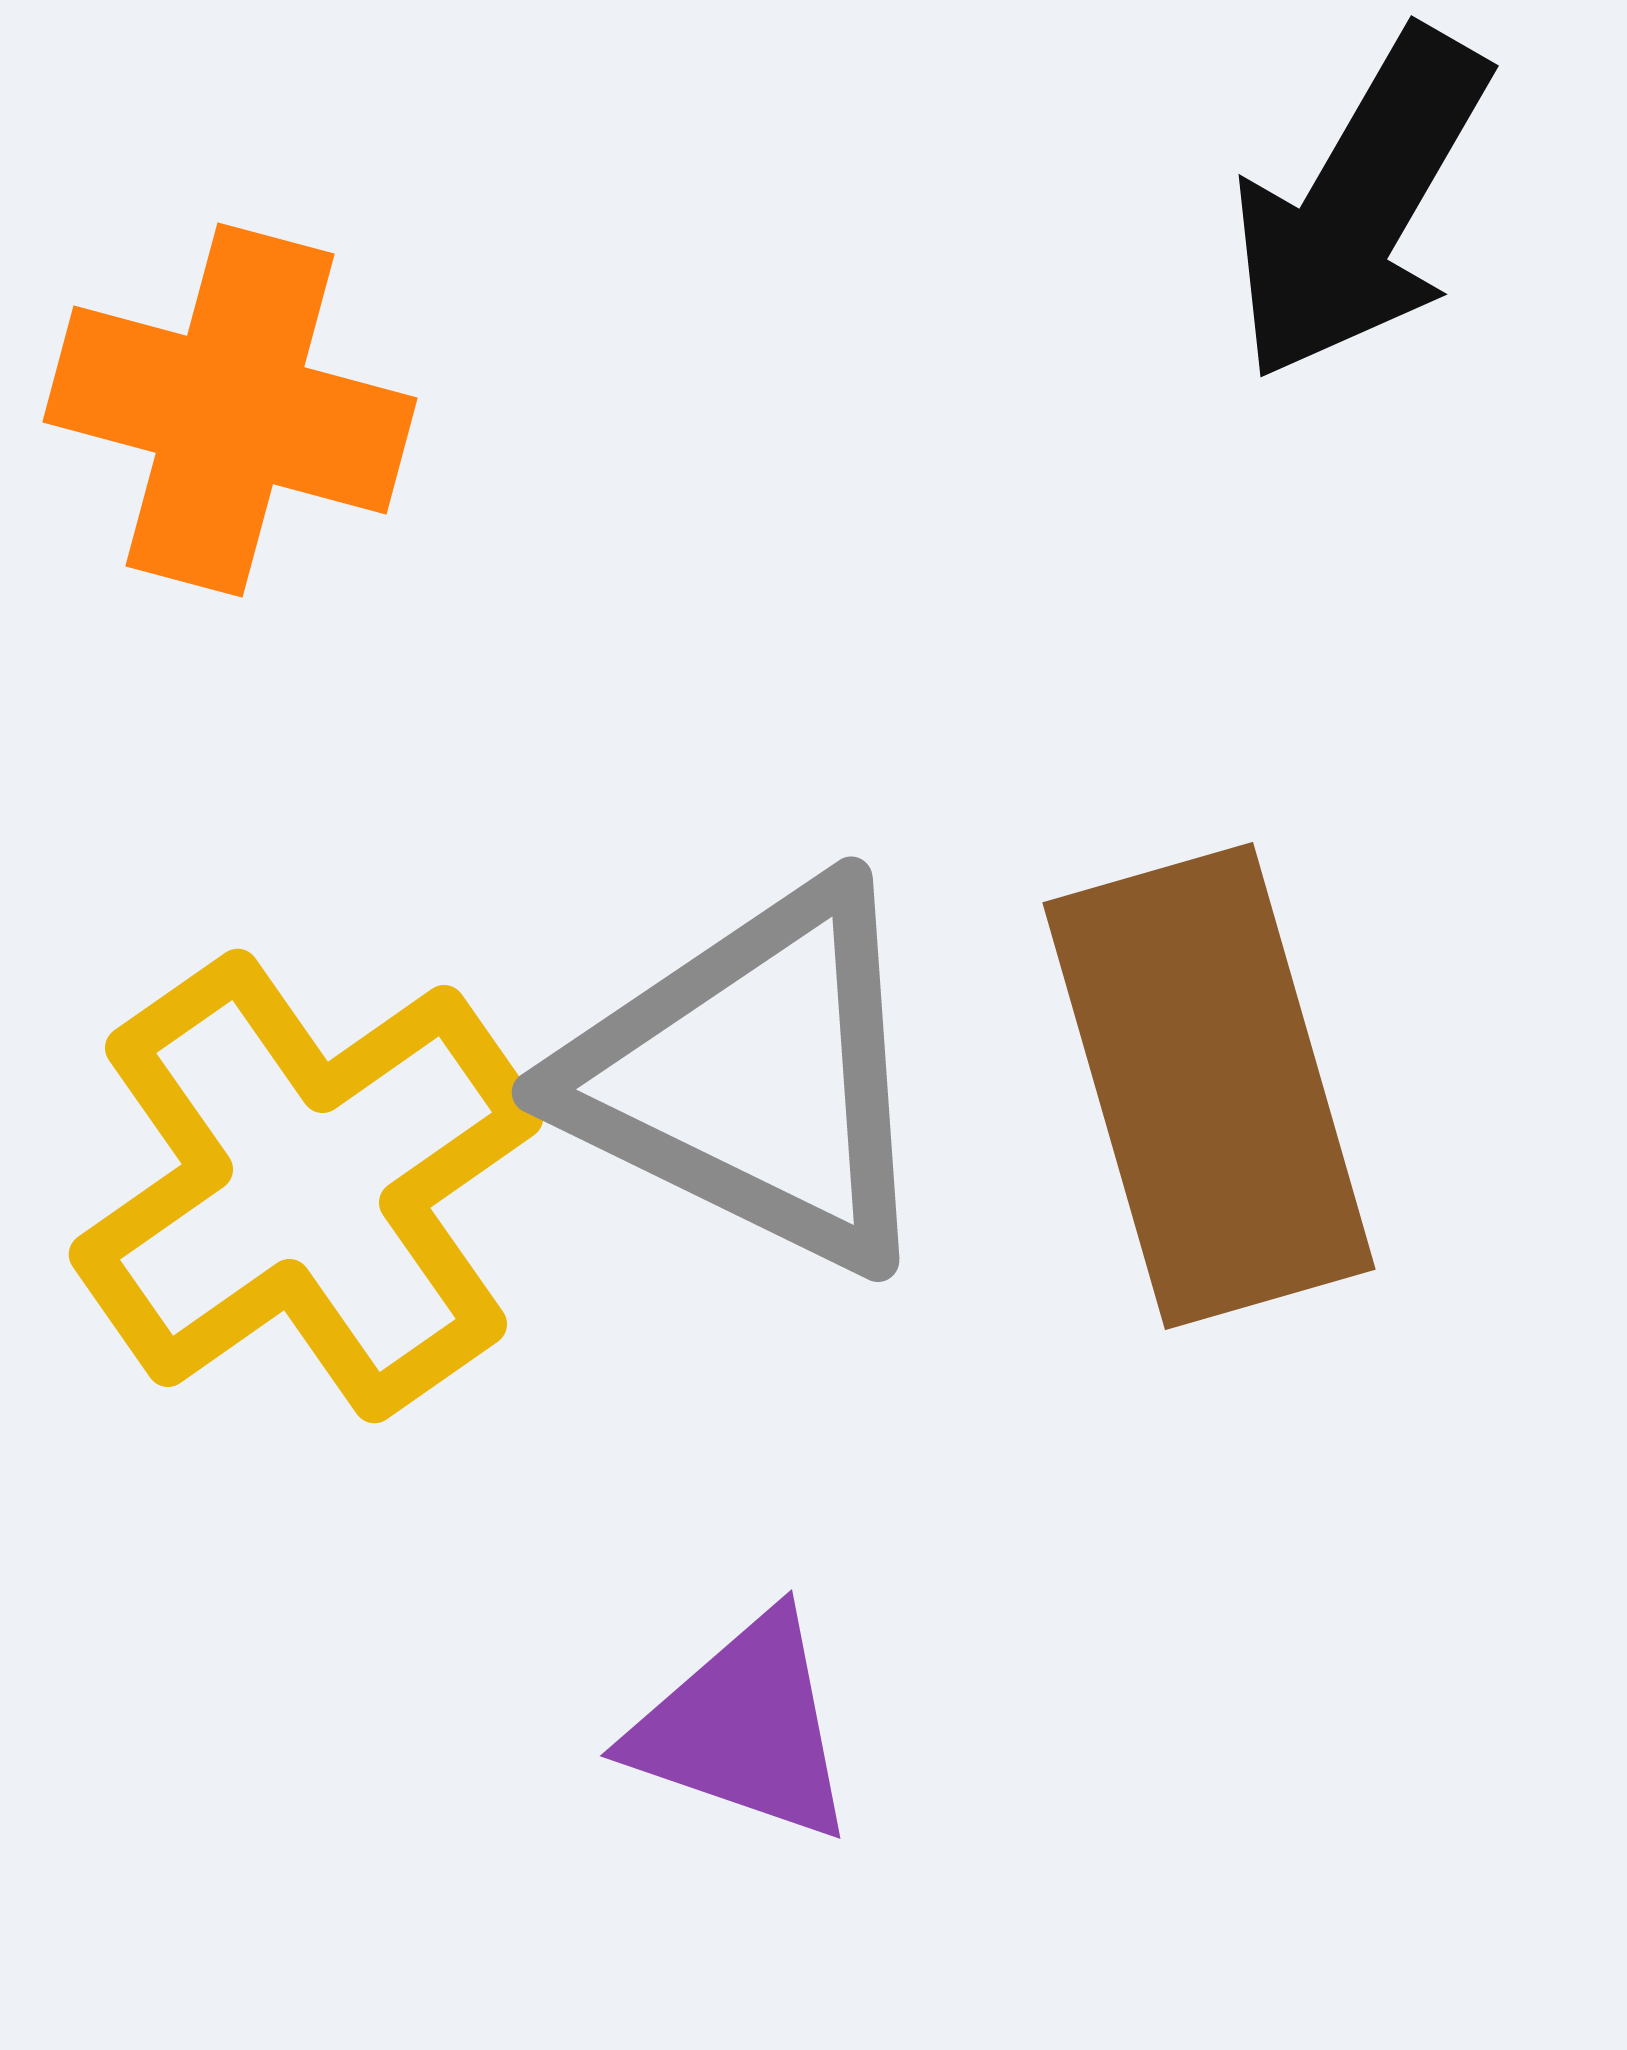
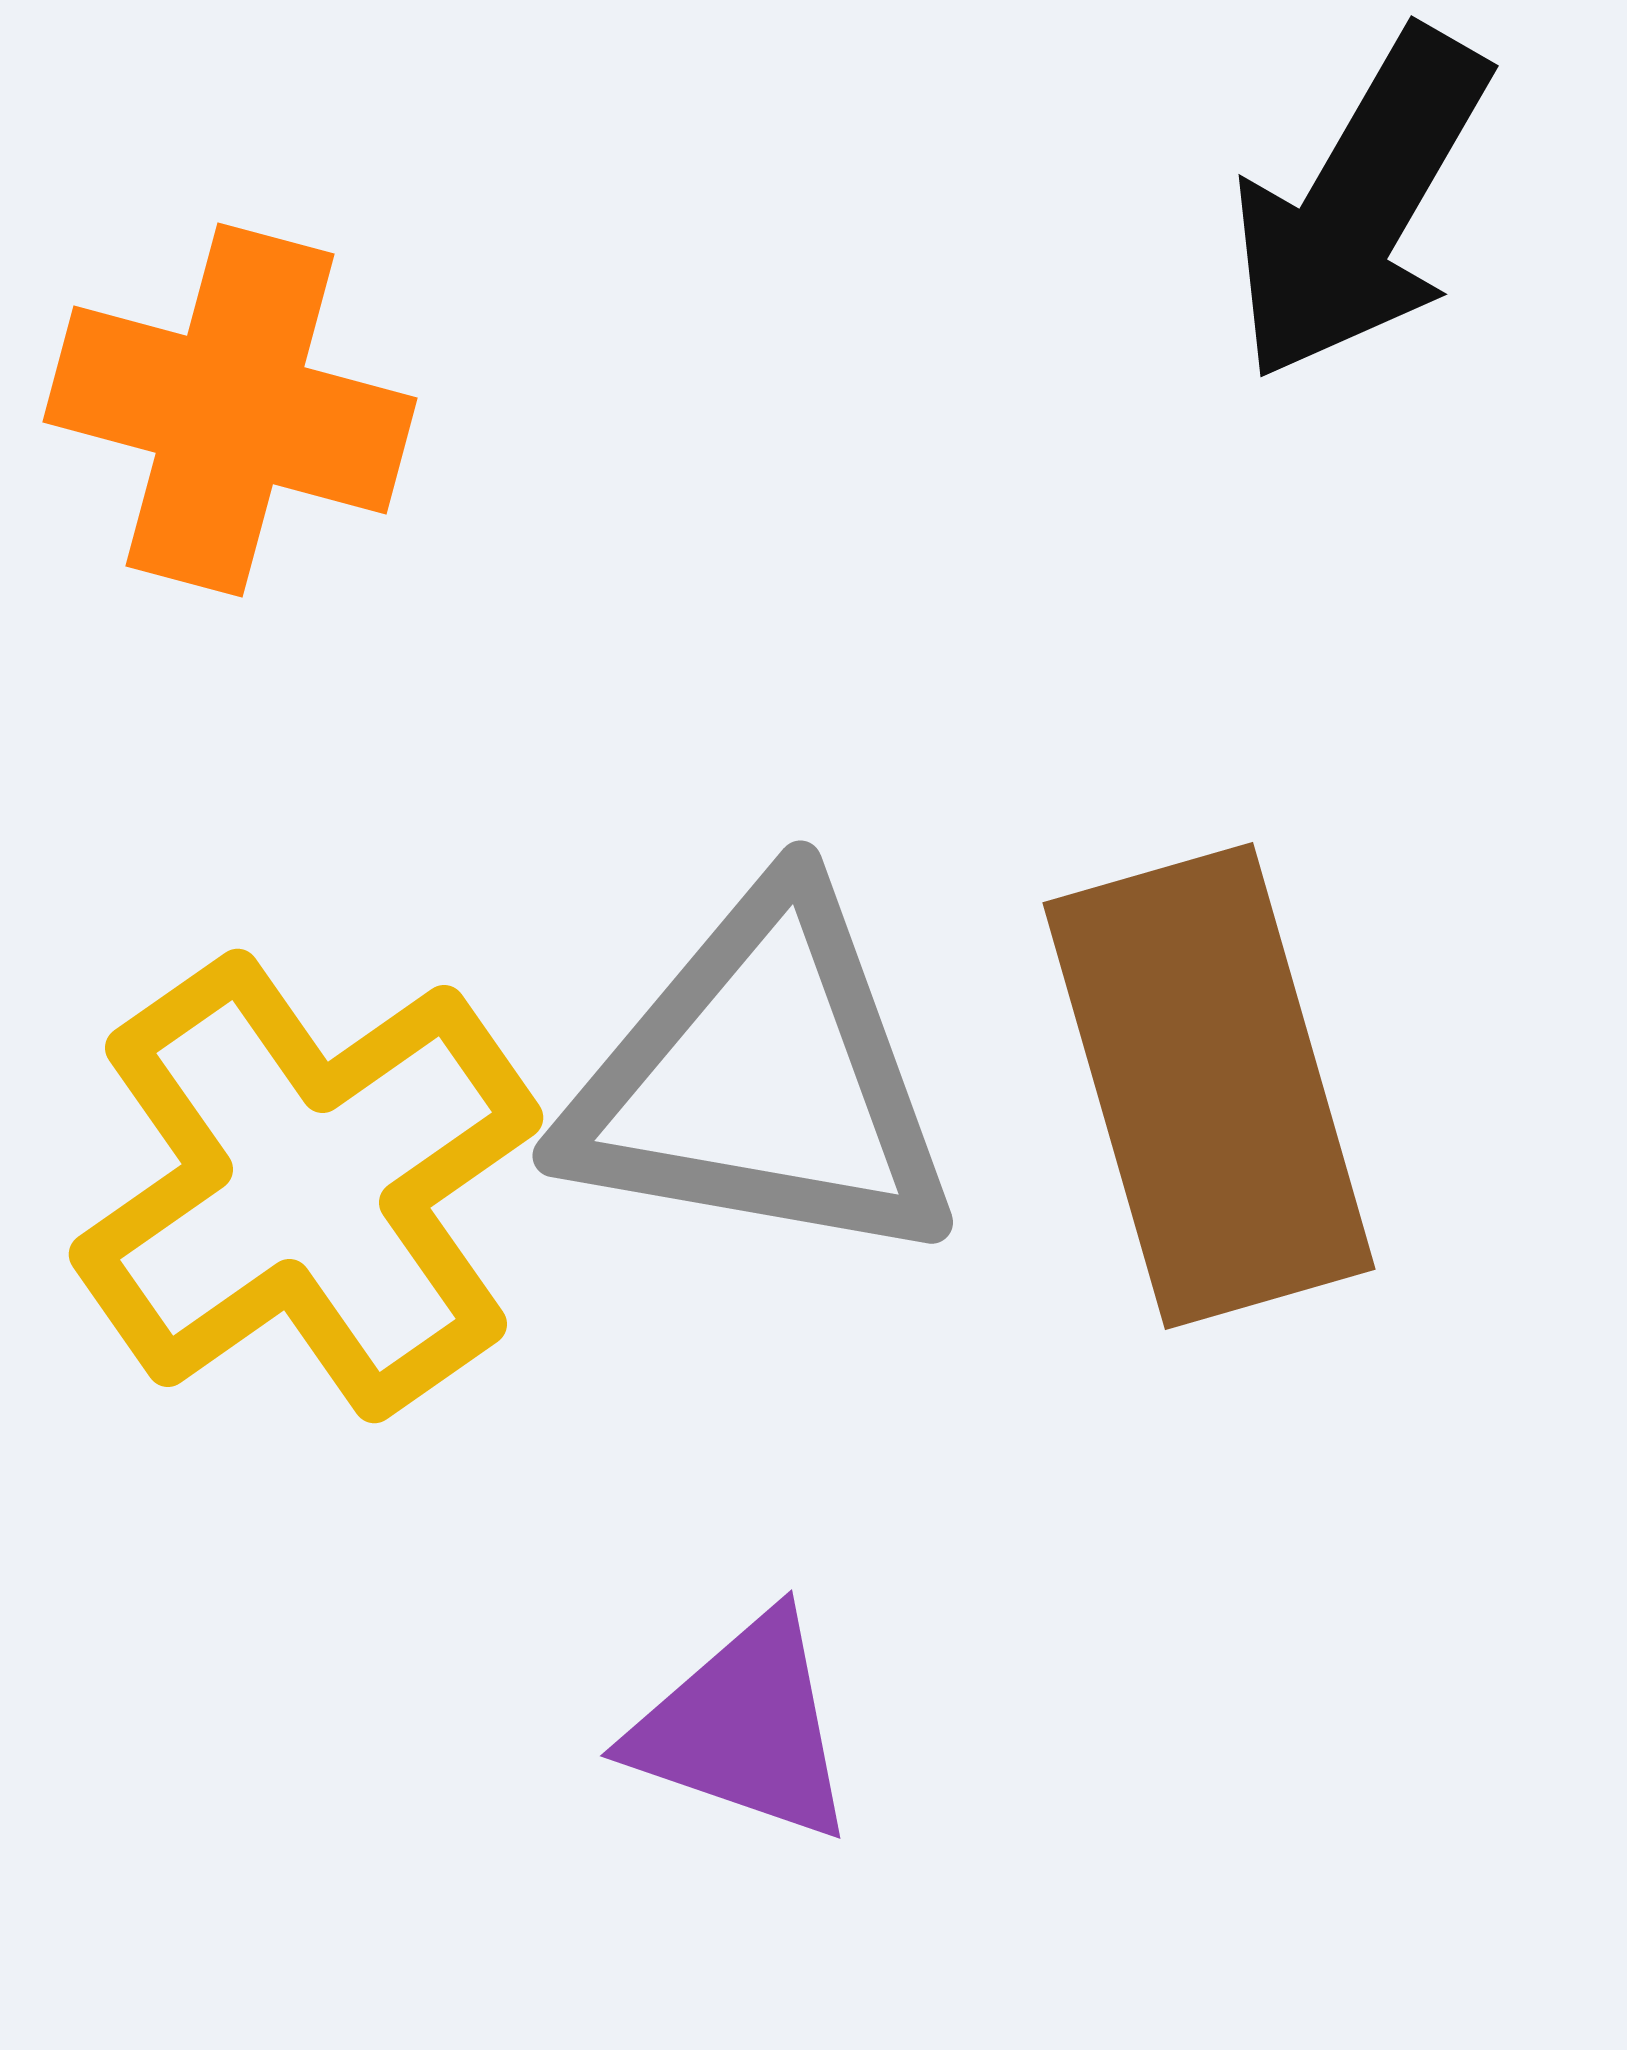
gray triangle: moved 8 px right, 3 px down; rotated 16 degrees counterclockwise
